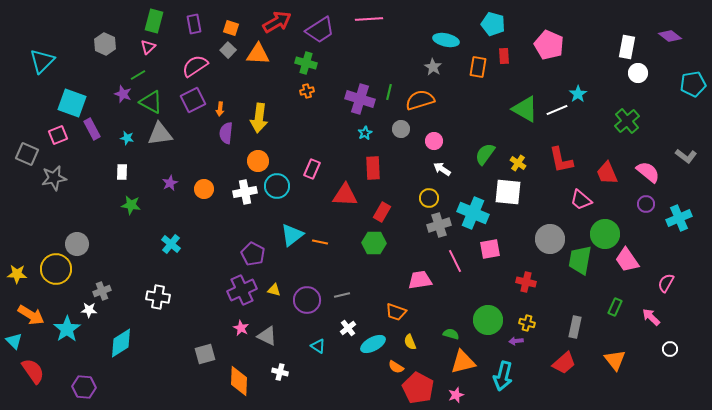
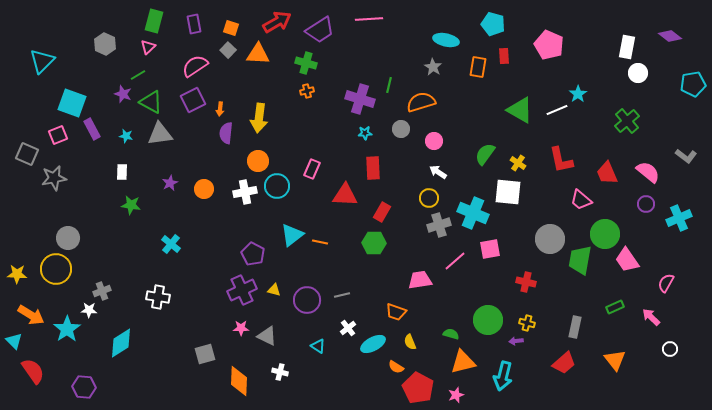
green line at (389, 92): moved 7 px up
orange semicircle at (420, 100): moved 1 px right, 2 px down
green triangle at (525, 109): moved 5 px left, 1 px down
cyan star at (365, 133): rotated 24 degrees clockwise
cyan star at (127, 138): moved 1 px left, 2 px up
white arrow at (442, 169): moved 4 px left, 3 px down
gray circle at (77, 244): moved 9 px left, 6 px up
pink line at (455, 261): rotated 75 degrees clockwise
green rectangle at (615, 307): rotated 42 degrees clockwise
pink star at (241, 328): rotated 28 degrees counterclockwise
